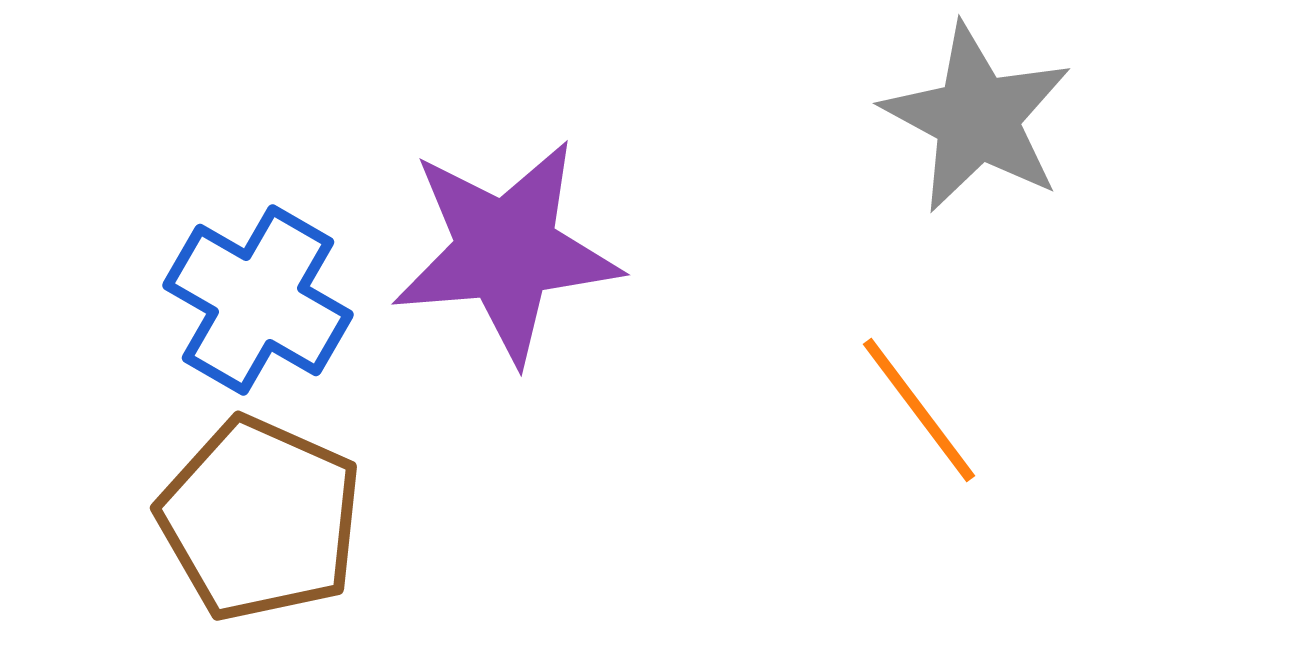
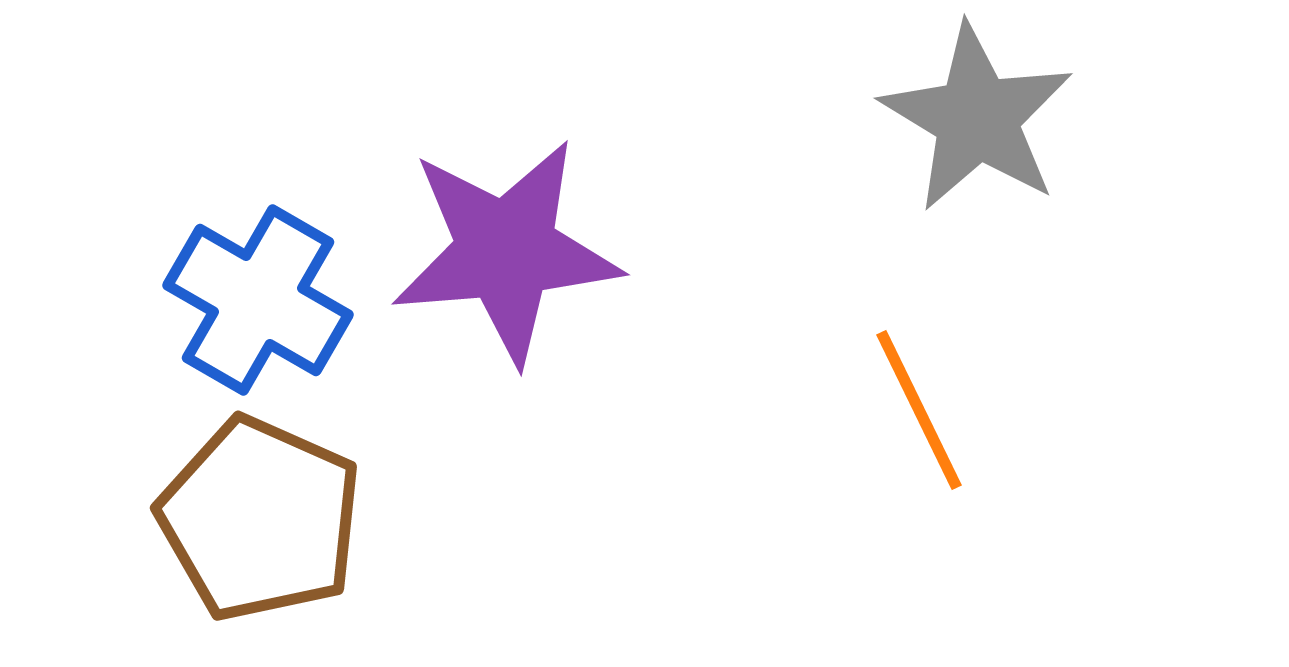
gray star: rotated 3 degrees clockwise
orange line: rotated 11 degrees clockwise
